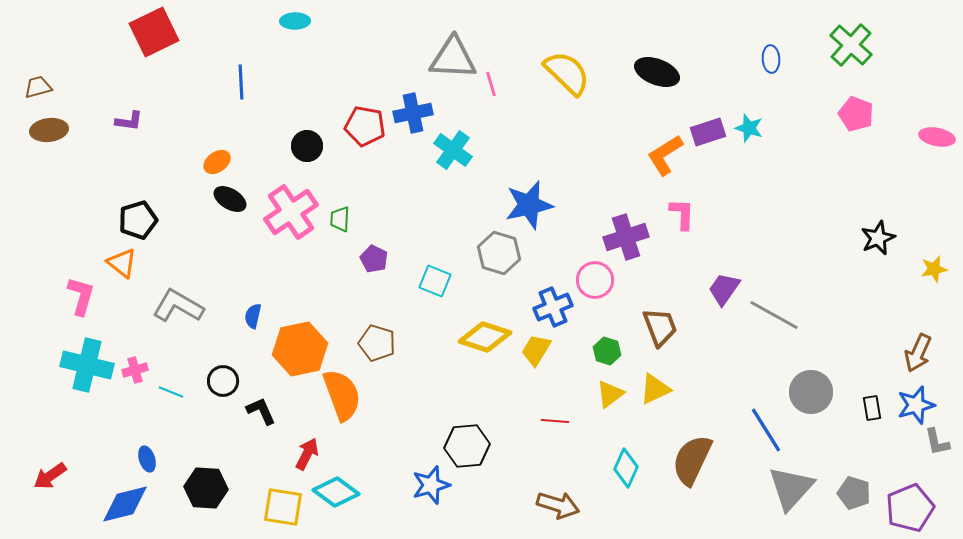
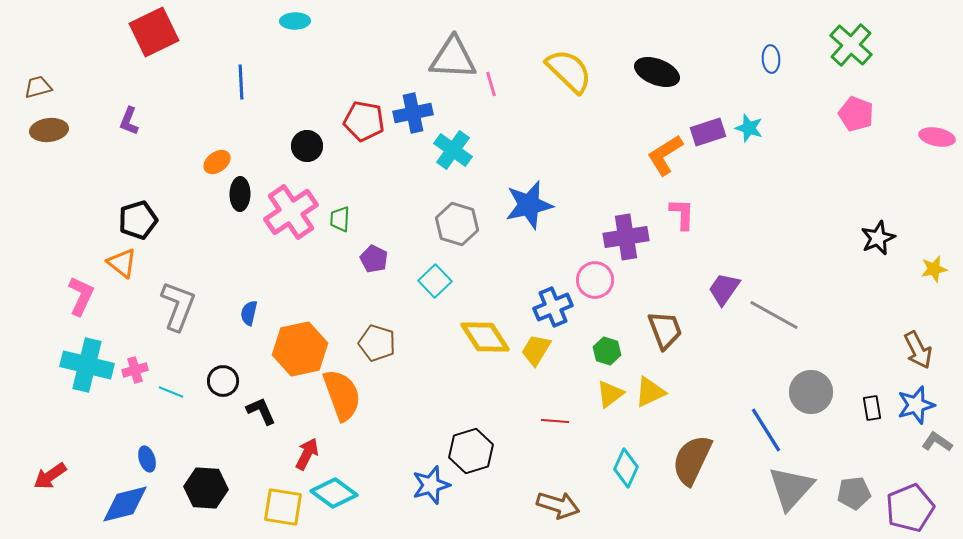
yellow semicircle at (567, 73): moved 2 px right, 2 px up
purple L-shape at (129, 121): rotated 104 degrees clockwise
red pentagon at (365, 126): moved 1 px left, 5 px up
black ellipse at (230, 199): moved 10 px right, 5 px up; rotated 60 degrees clockwise
purple cross at (626, 237): rotated 9 degrees clockwise
gray hexagon at (499, 253): moved 42 px left, 29 px up
cyan square at (435, 281): rotated 24 degrees clockwise
pink L-shape at (81, 296): rotated 9 degrees clockwise
gray L-shape at (178, 306): rotated 81 degrees clockwise
blue semicircle at (253, 316): moved 4 px left, 3 px up
brown trapezoid at (660, 327): moved 5 px right, 3 px down
yellow diamond at (485, 337): rotated 39 degrees clockwise
brown arrow at (918, 353): moved 3 px up; rotated 51 degrees counterclockwise
yellow triangle at (655, 389): moved 5 px left, 3 px down
gray L-shape at (937, 442): rotated 136 degrees clockwise
black hexagon at (467, 446): moved 4 px right, 5 px down; rotated 12 degrees counterclockwise
cyan diamond at (336, 492): moved 2 px left, 1 px down
gray pentagon at (854, 493): rotated 24 degrees counterclockwise
